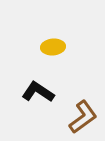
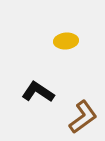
yellow ellipse: moved 13 px right, 6 px up
